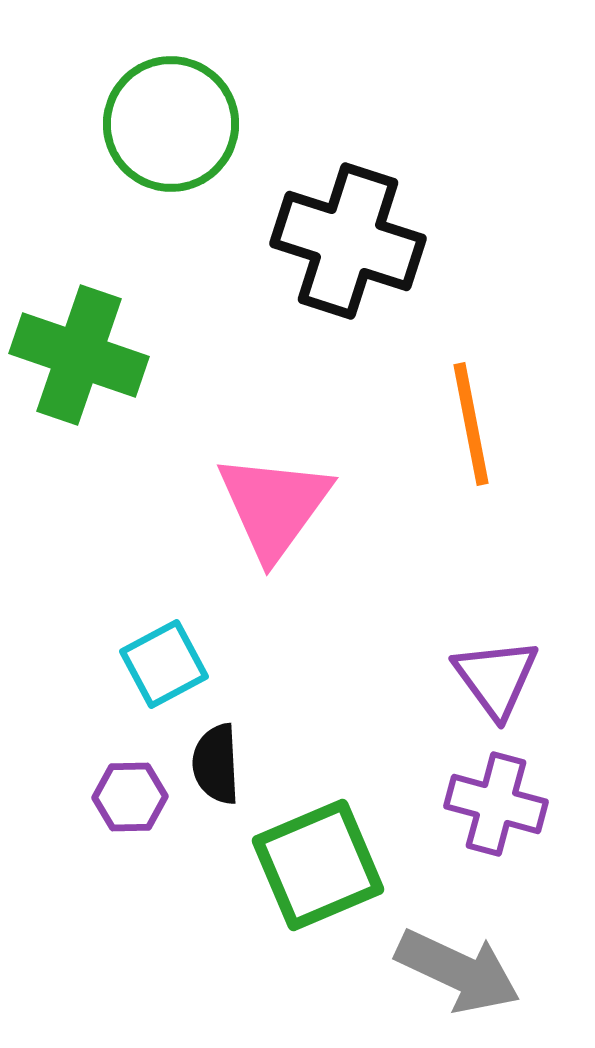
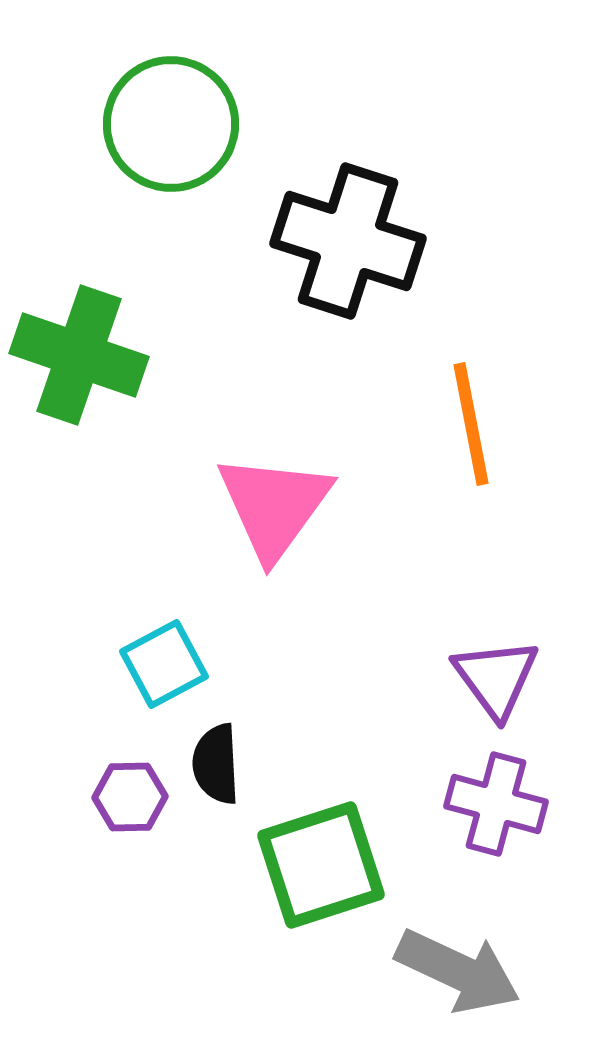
green square: moved 3 px right; rotated 5 degrees clockwise
